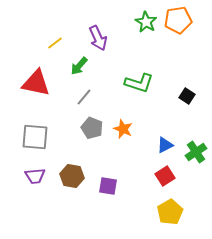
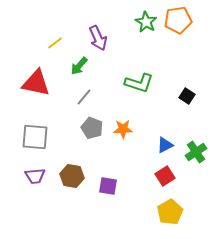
orange star: rotated 24 degrees counterclockwise
